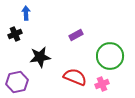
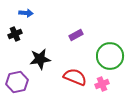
blue arrow: rotated 96 degrees clockwise
black star: moved 2 px down
